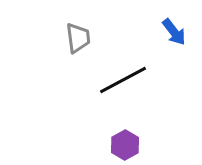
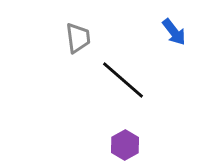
black line: rotated 69 degrees clockwise
